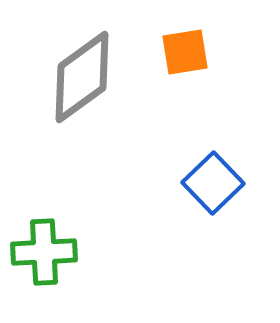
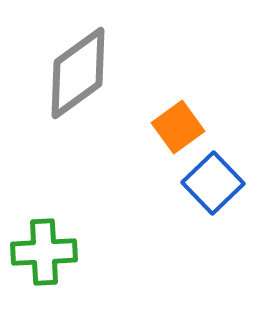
orange square: moved 7 px left, 75 px down; rotated 27 degrees counterclockwise
gray diamond: moved 4 px left, 4 px up
